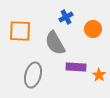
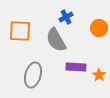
orange circle: moved 6 px right, 1 px up
gray semicircle: moved 1 px right, 3 px up
